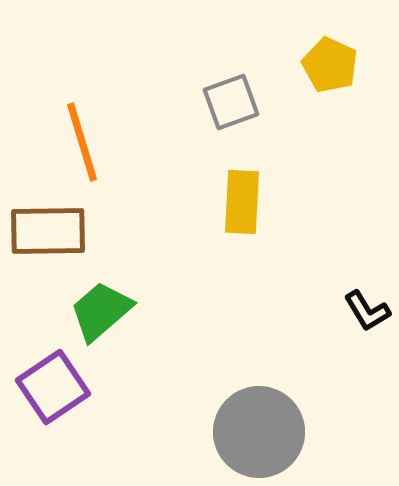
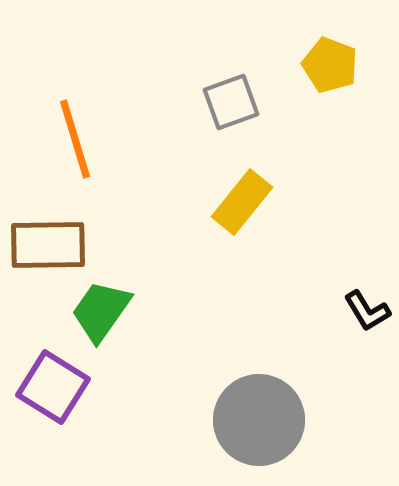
yellow pentagon: rotated 4 degrees counterclockwise
orange line: moved 7 px left, 3 px up
yellow rectangle: rotated 36 degrees clockwise
brown rectangle: moved 14 px down
green trapezoid: rotated 14 degrees counterclockwise
purple square: rotated 24 degrees counterclockwise
gray circle: moved 12 px up
